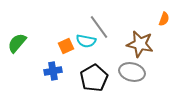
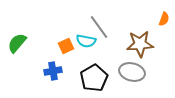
brown star: rotated 16 degrees counterclockwise
